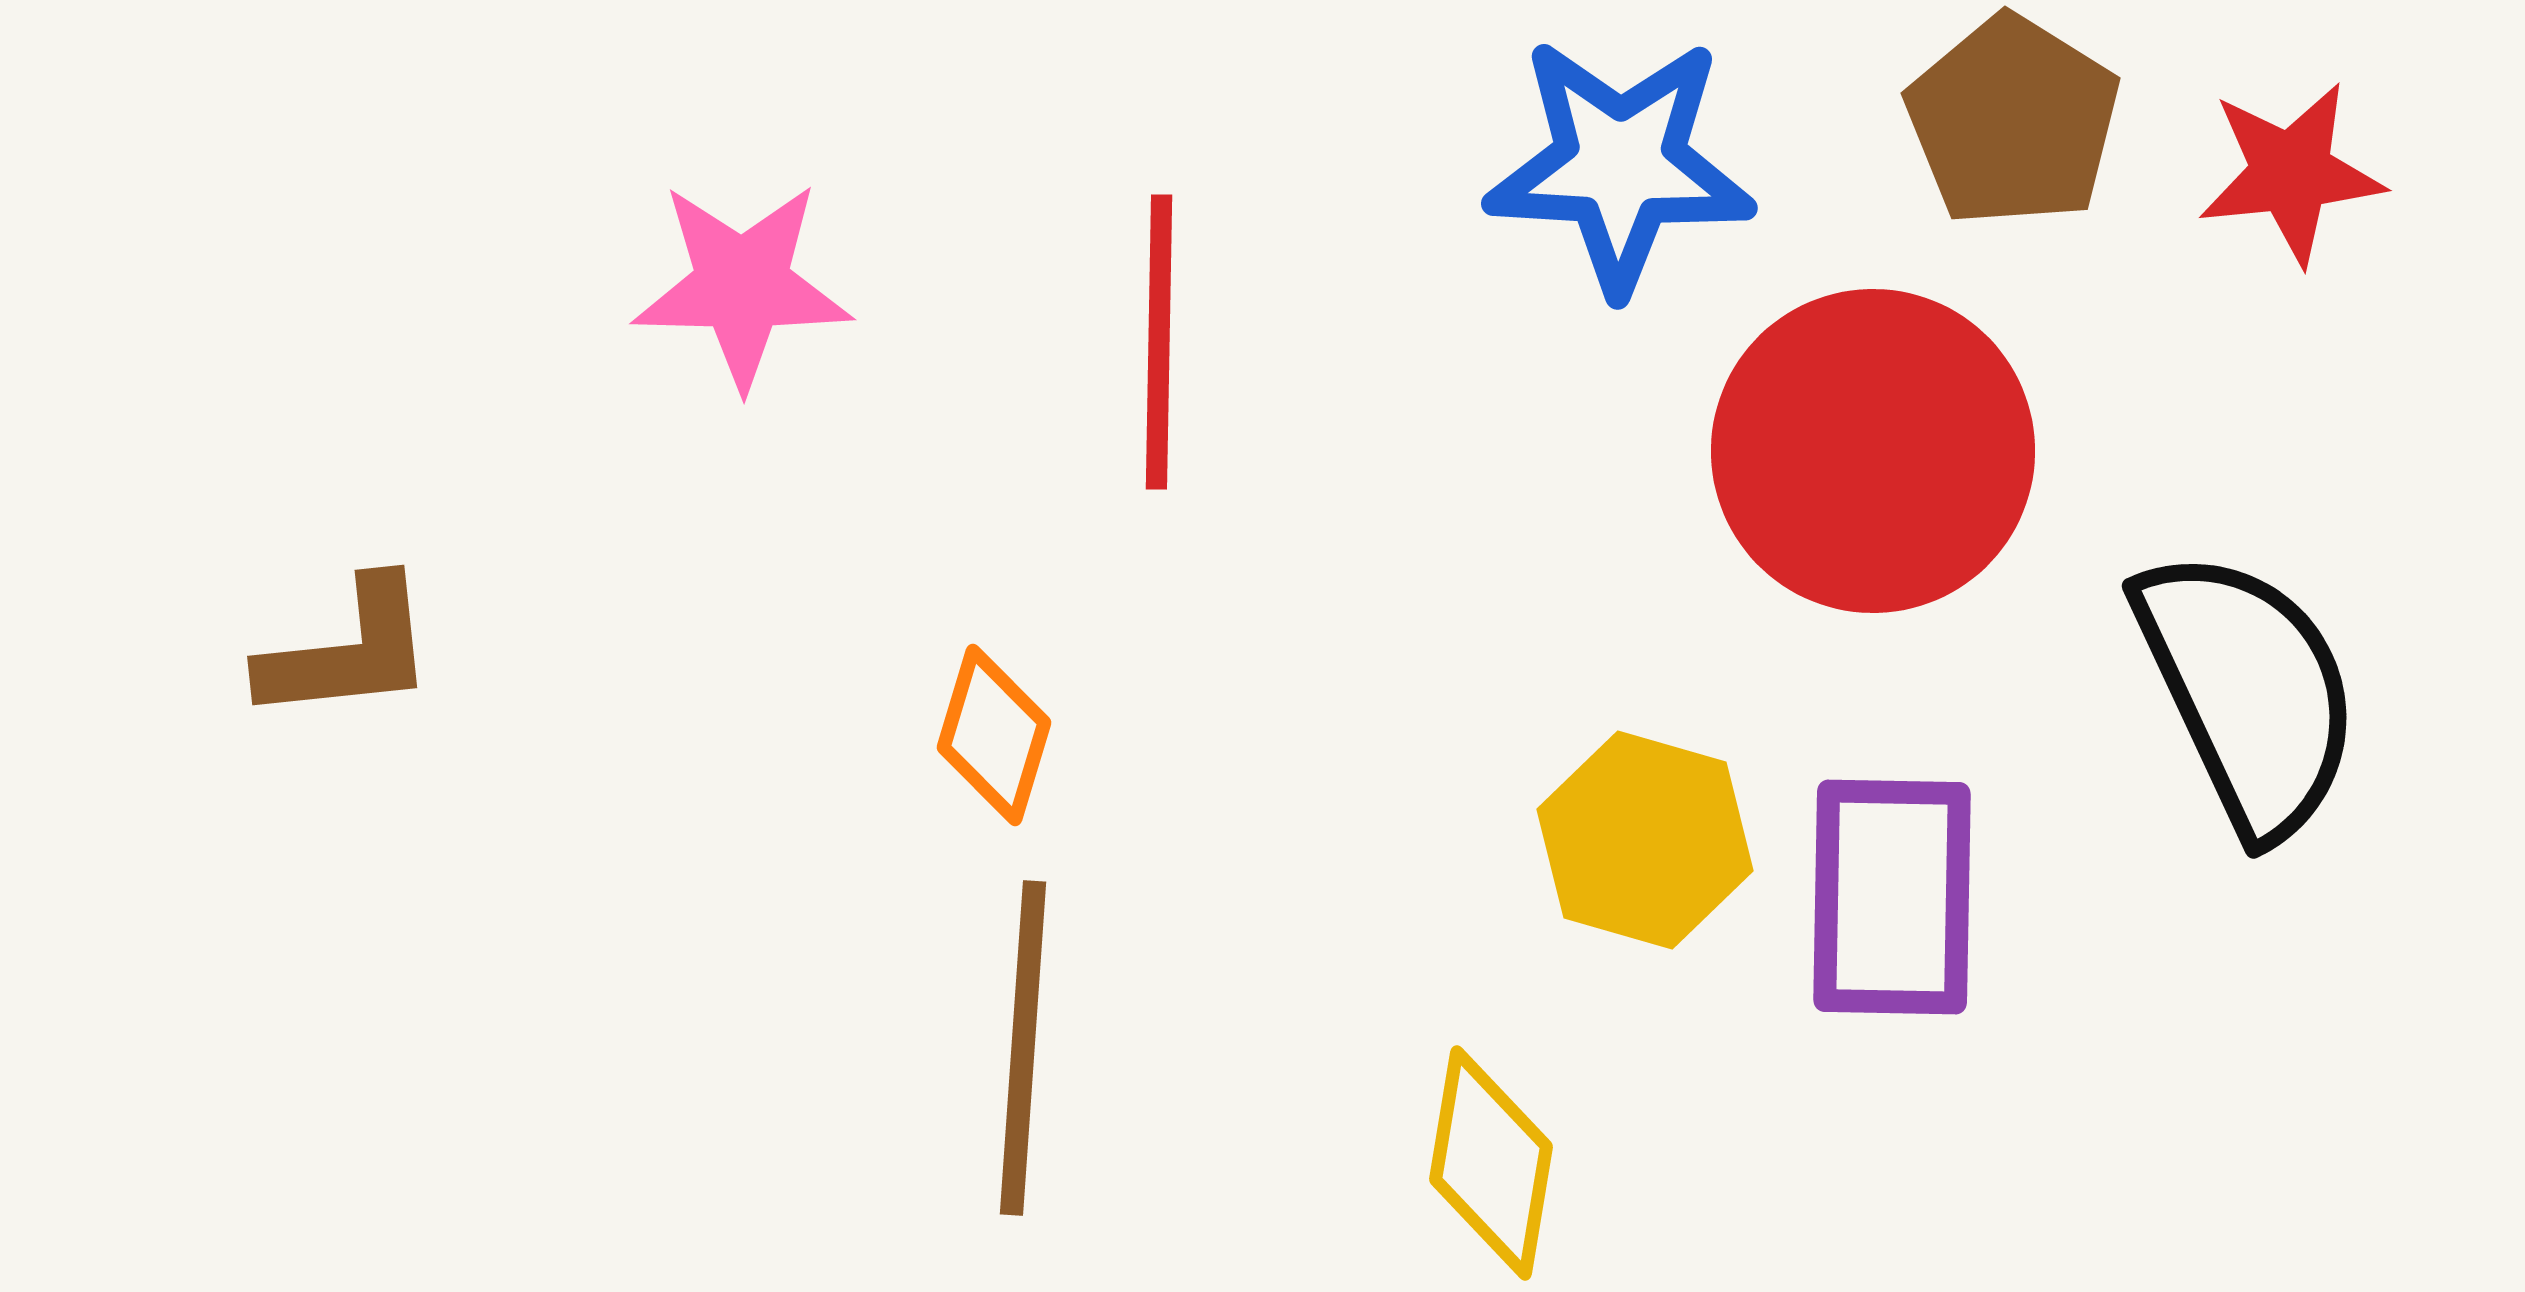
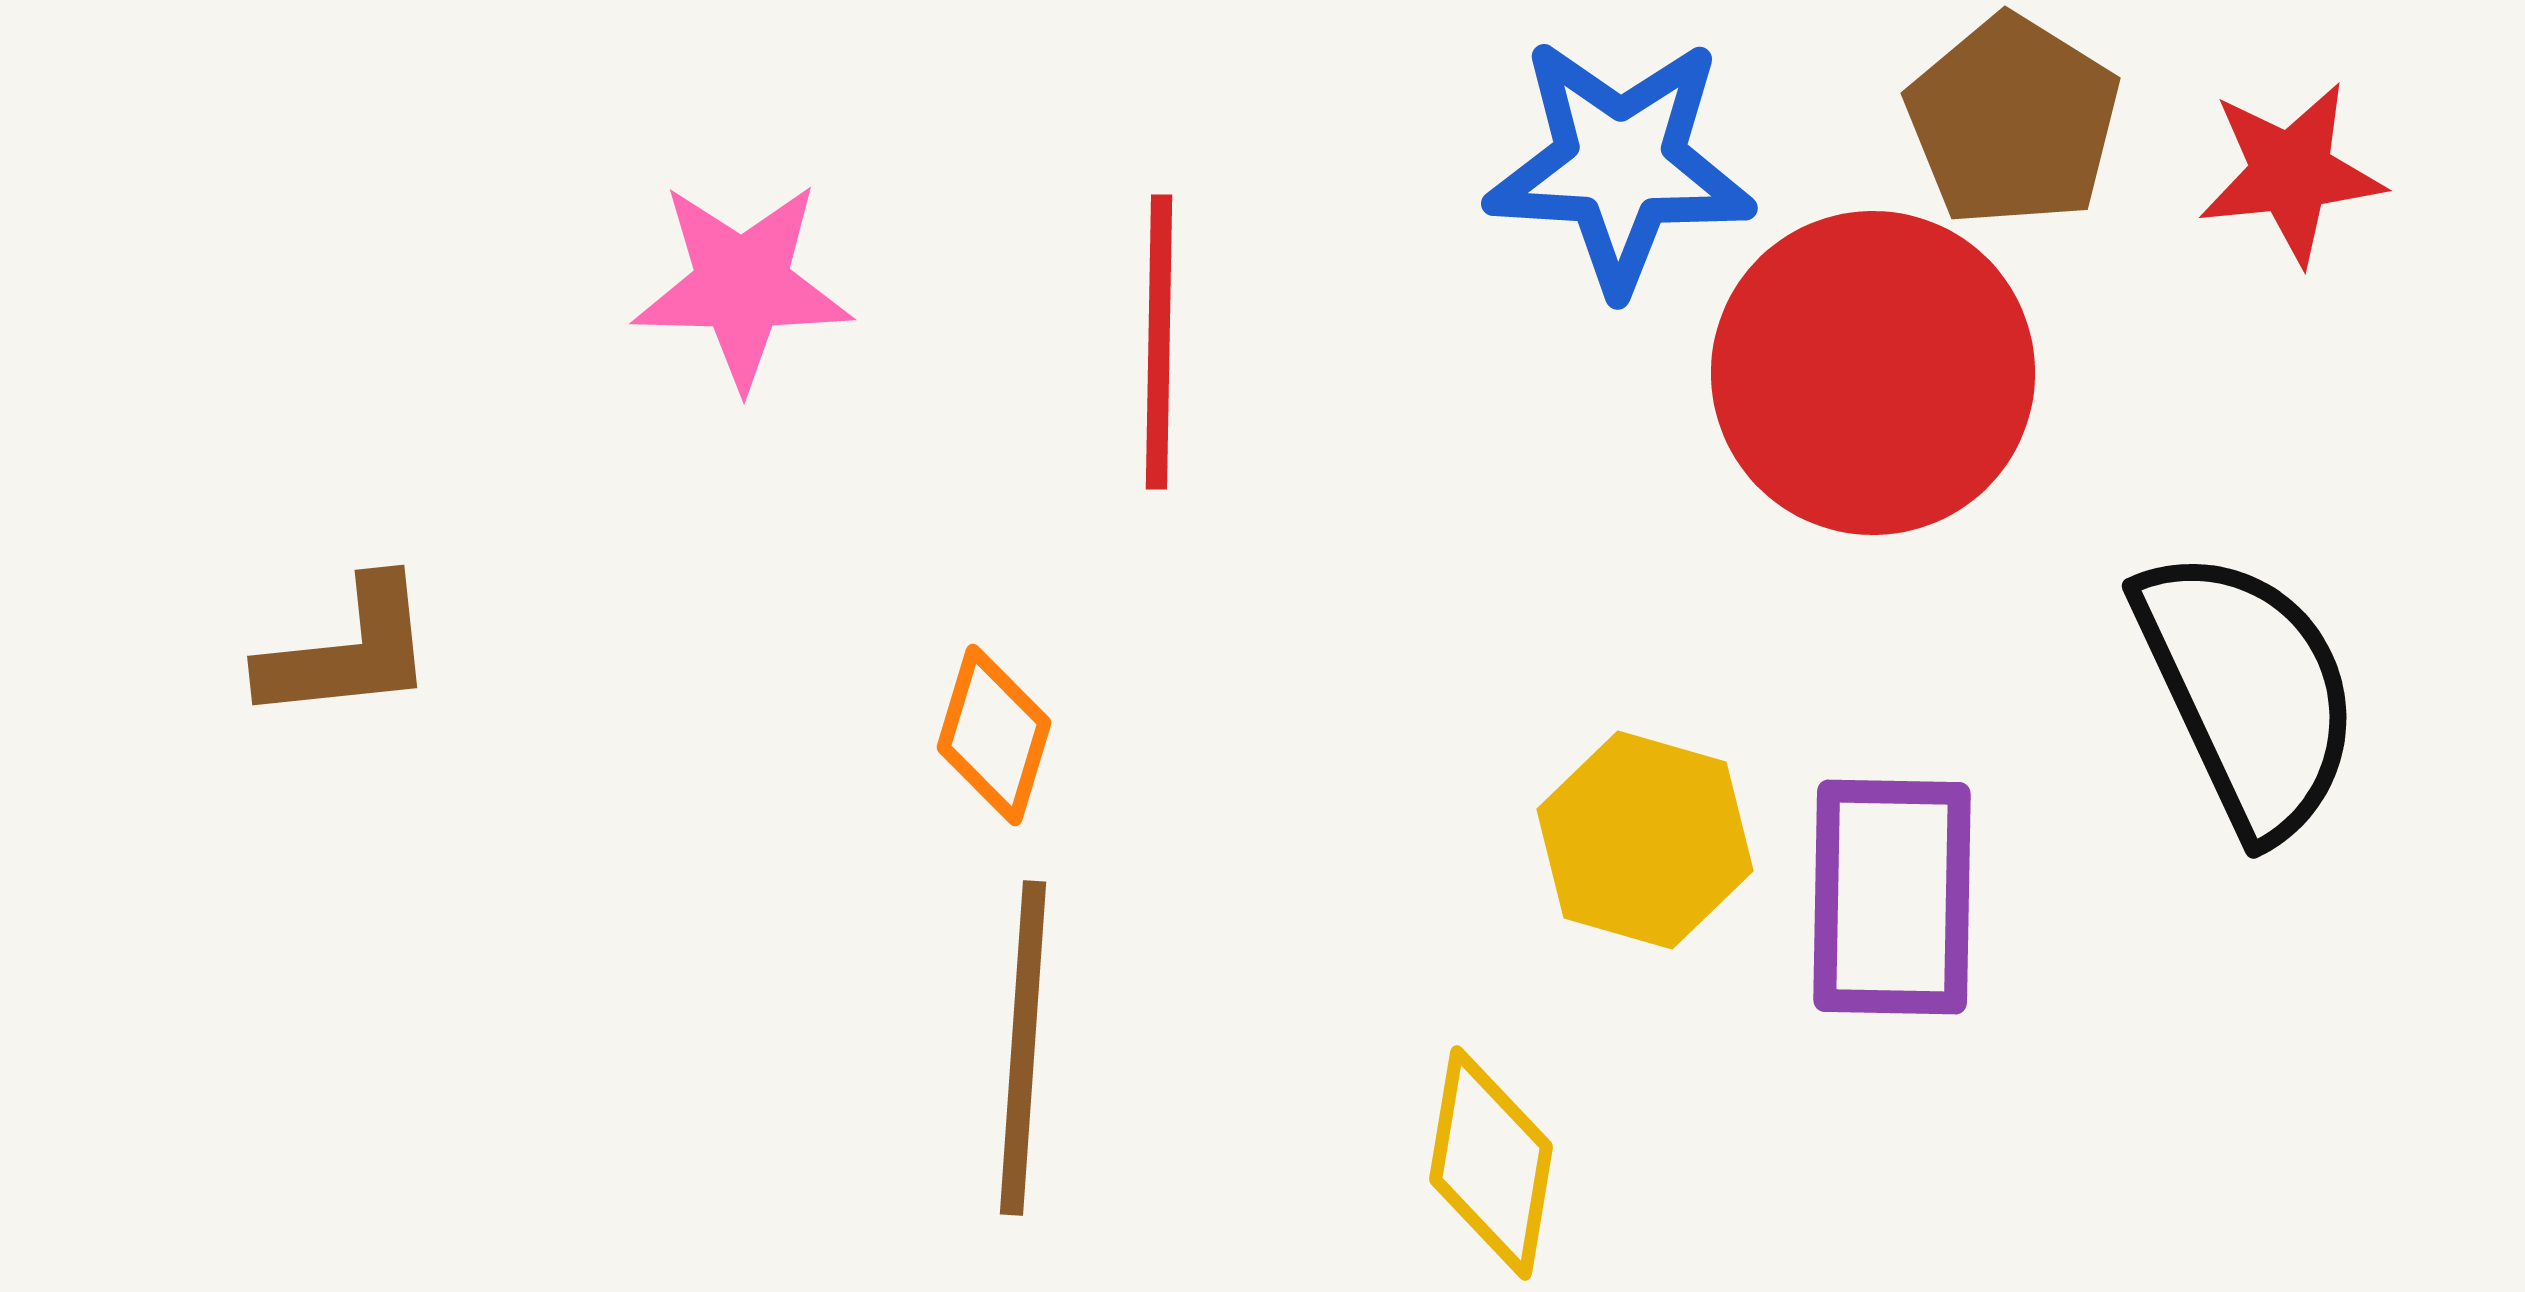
red circle: moved 78 px up
